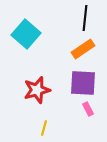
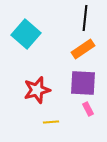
yellow line: moved 7 px right, 6 px up; rotated 70 degrees clockwise
